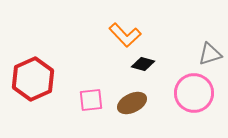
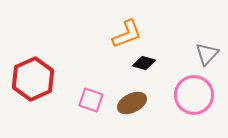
orange L-shape: moved 2 px right, 1 px up; rotated 68 degrees counterclockwise
gray triangle: moved 3 px left; rotated 30 degrees counterclockwise
black diamond: moved 1 px right, 1 px up
pink circle: moved 2 px down
pink square: rotated 25 degrees clockwise
